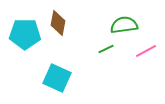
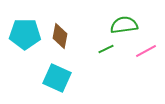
brown diamond: moved 2 px right, 13 px down
